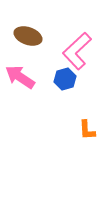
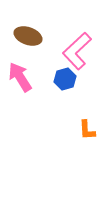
pink arrow: rotated 24 degrees clockwise
